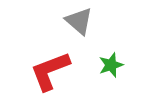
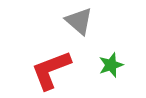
red L-shape: moved 1 px right, 1 px up
